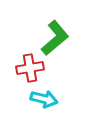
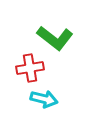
green L-shape: rotated 78 degrees clockwise
